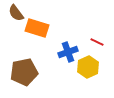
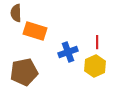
brown semicircle: rotated 36 degrees clockwise
orange rectangle: moved 2 px left, 3 px down
red line: rotated 64 degrees clockwise
yellow hexagon: moved 7 px right, 1 px up
